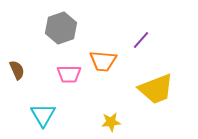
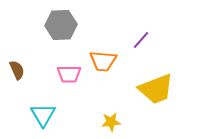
gray hexagon: moved 3 px up; rotated 16 degrees clockwise
